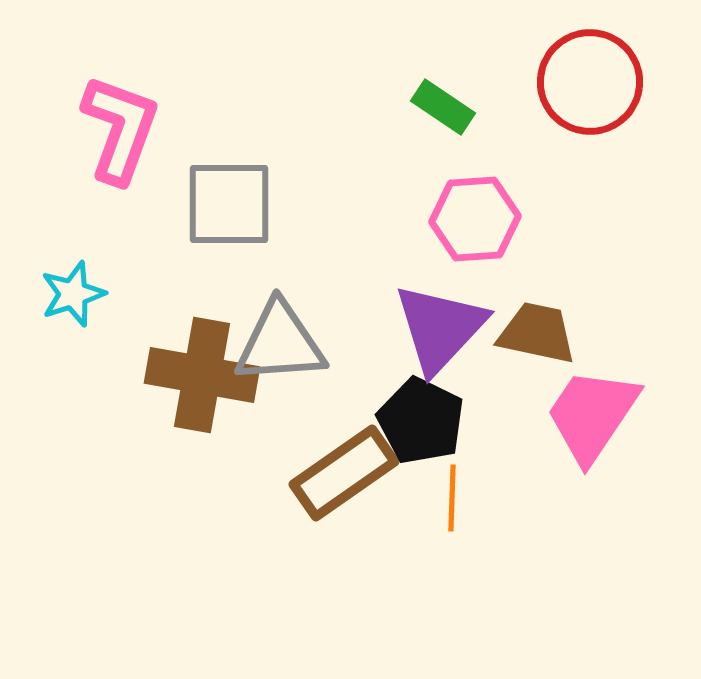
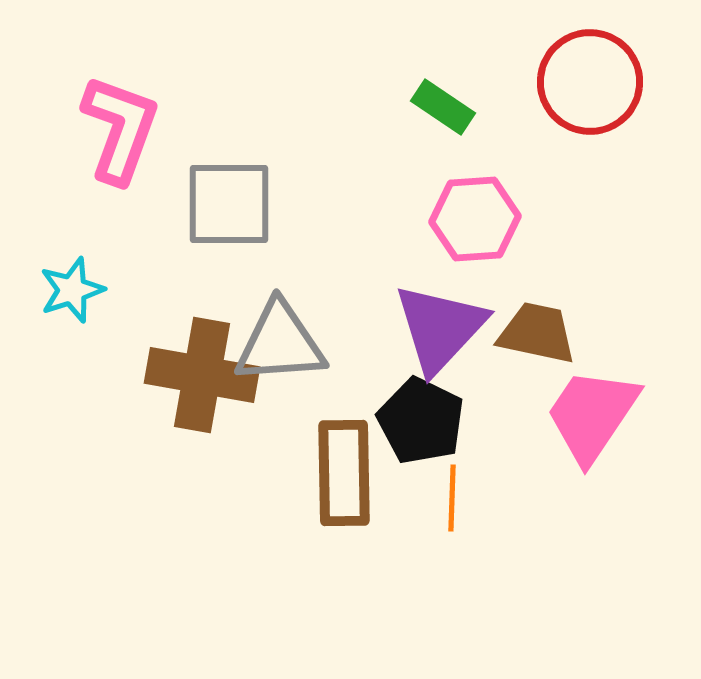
cyan star: moved 1 px left, 4 px up
brown rectangle: rotated 56 degrees counterclockwise
